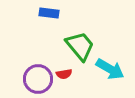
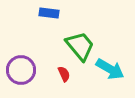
red semicircle: rotated 105 degrees counterclockwise
purple circle: moved 17 px left, 9 px up
